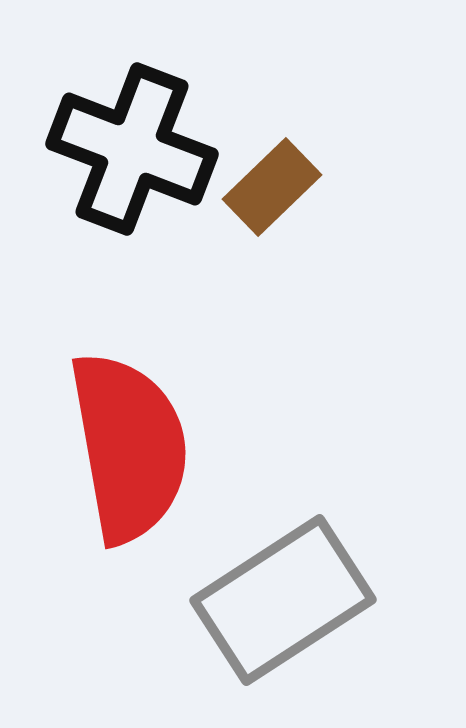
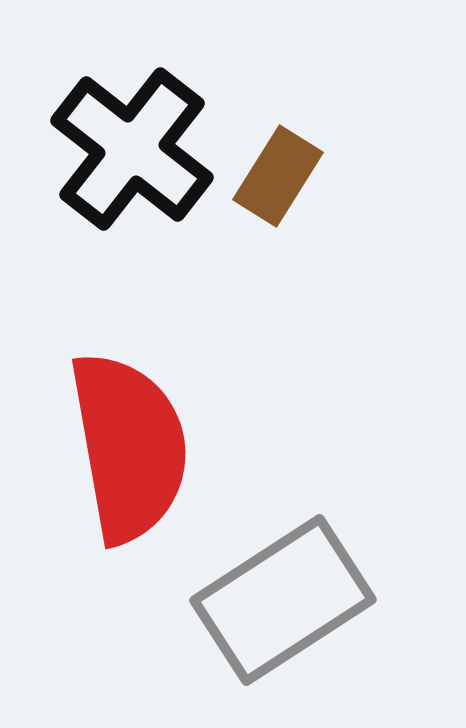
black cross: rotated 17 degrees clockwise
brown rectangle: moved 6 px right, 11 px up; rotated 14 degrees counterclockwise
